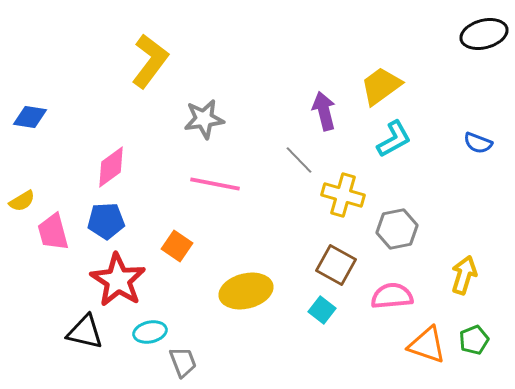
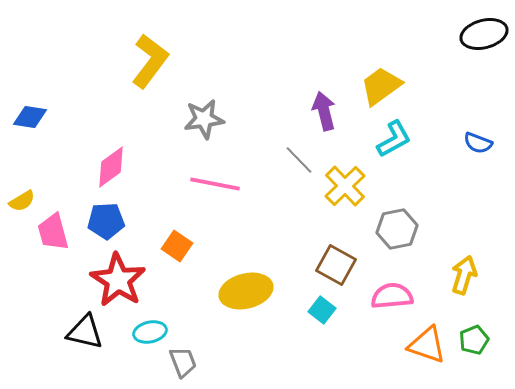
yellow cross: moved 2 px right, 9 px up; rotated 30 degrees clockwise
